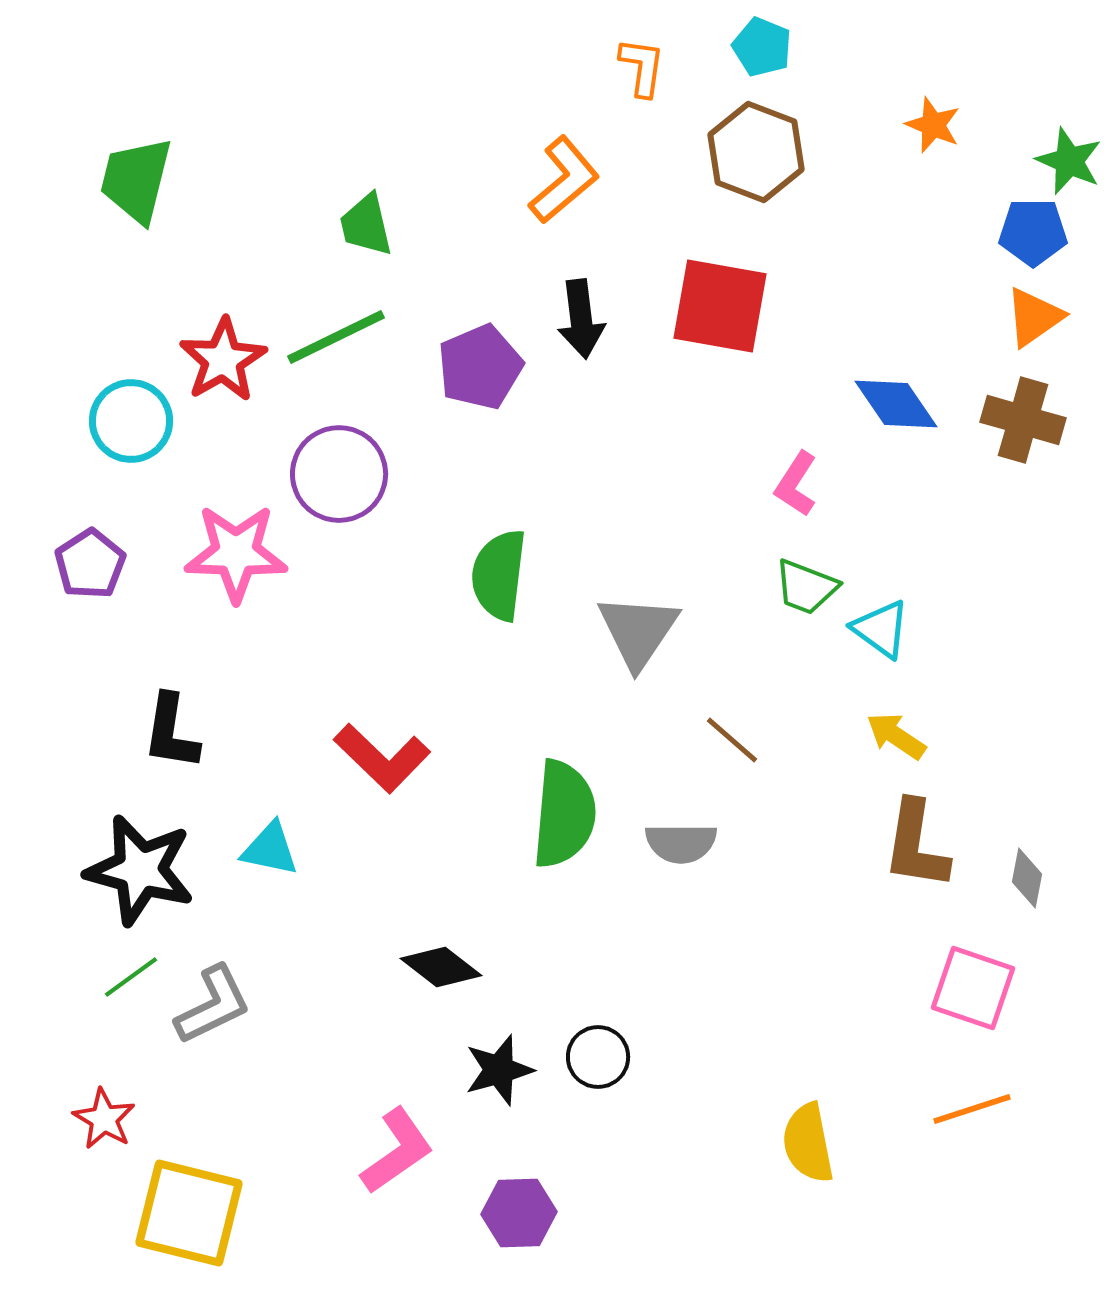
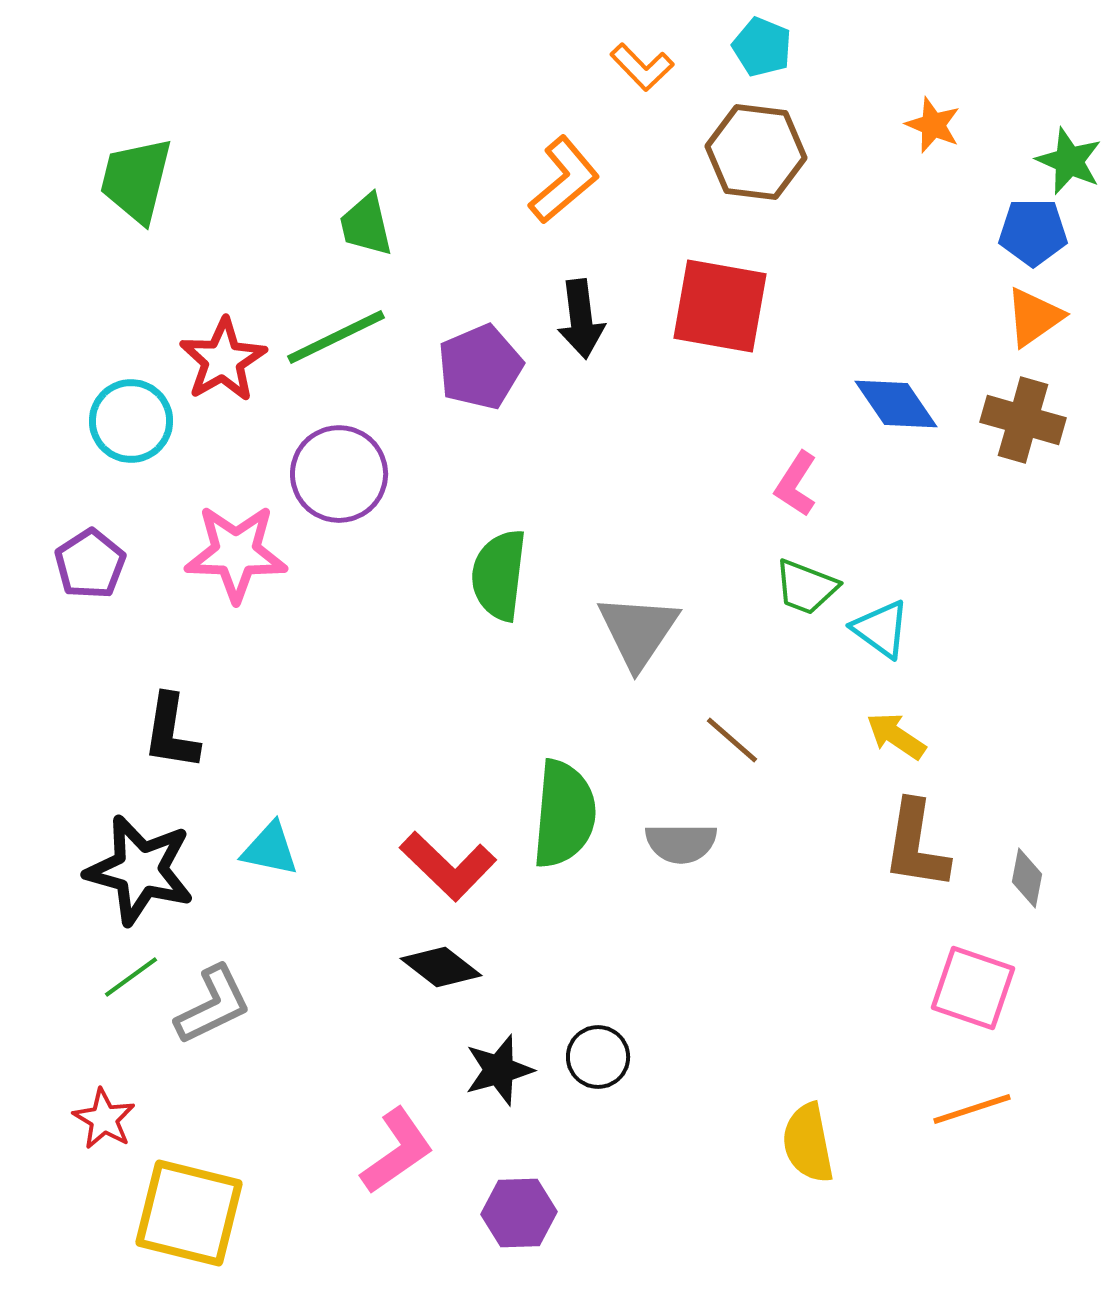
orange L-shape at (642, 67): rotated 128 degrees clockwise
brown hexagon at (756, 152): rotated 14 degrees counterclockwise
red L-shape at (382, 758): moved 66 px right, 108 px down
